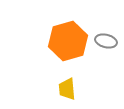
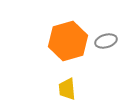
gray ellipse: rotated 30 degrees counterclockwise
